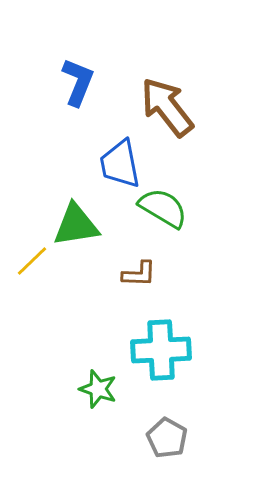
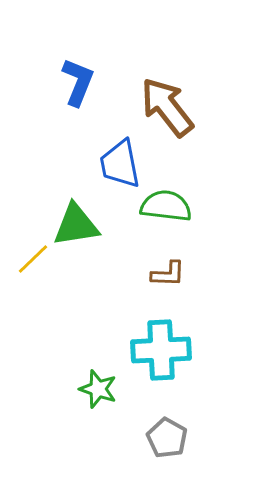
green semicircle: moved 3 px right, 2 px up; rotated 24 degrees counterclockwise
yellow line: moved 1 px right, 2 px up
brown L-shape: moved 29 px right
